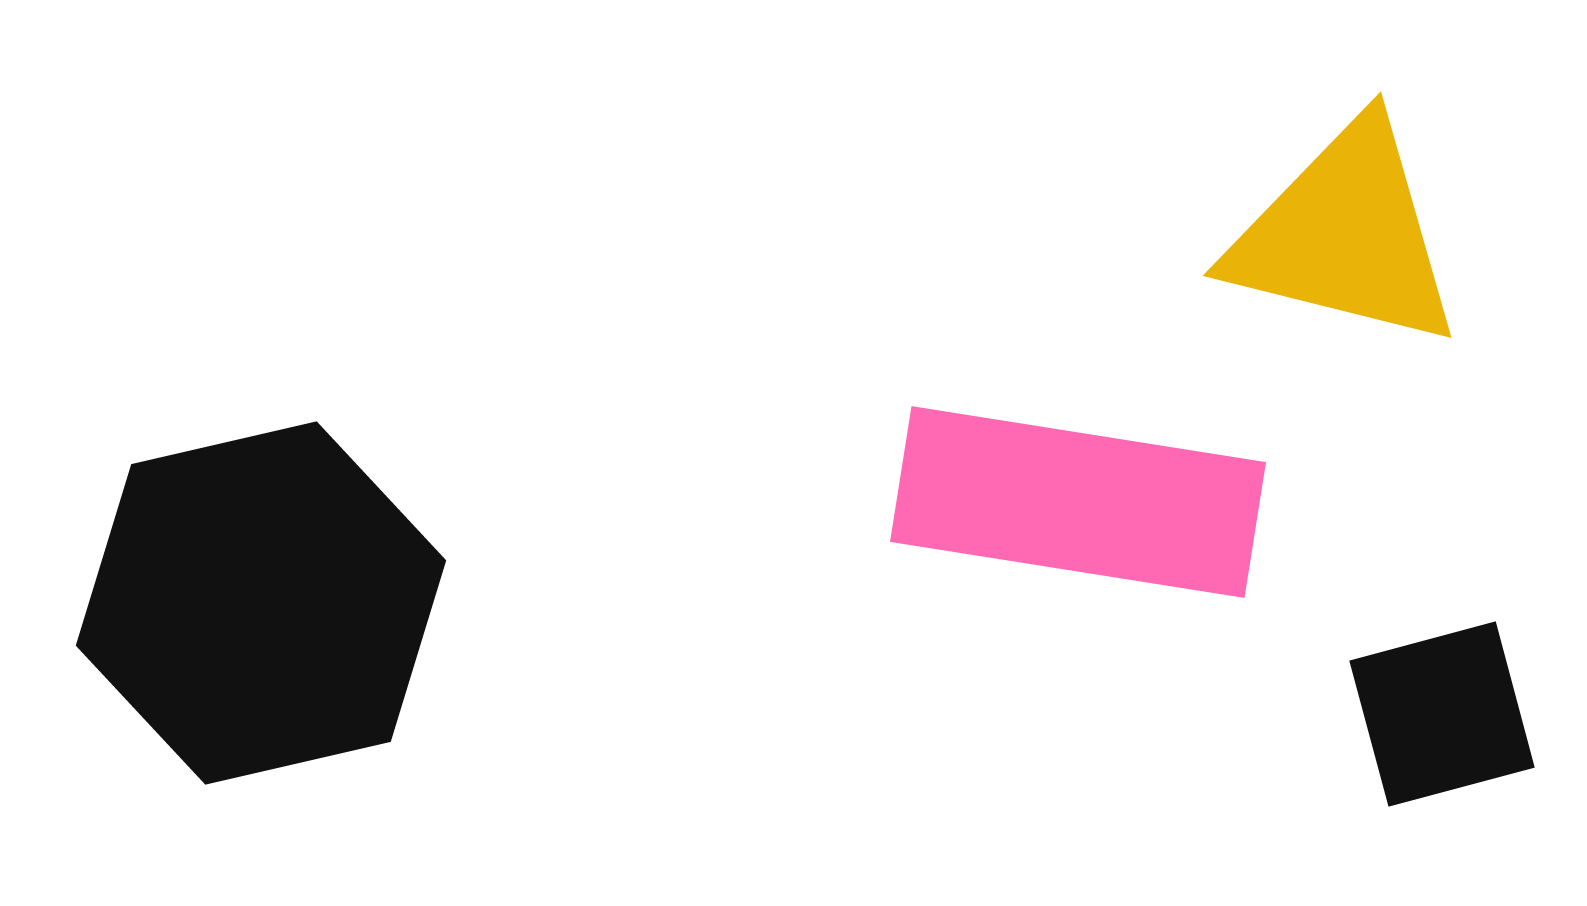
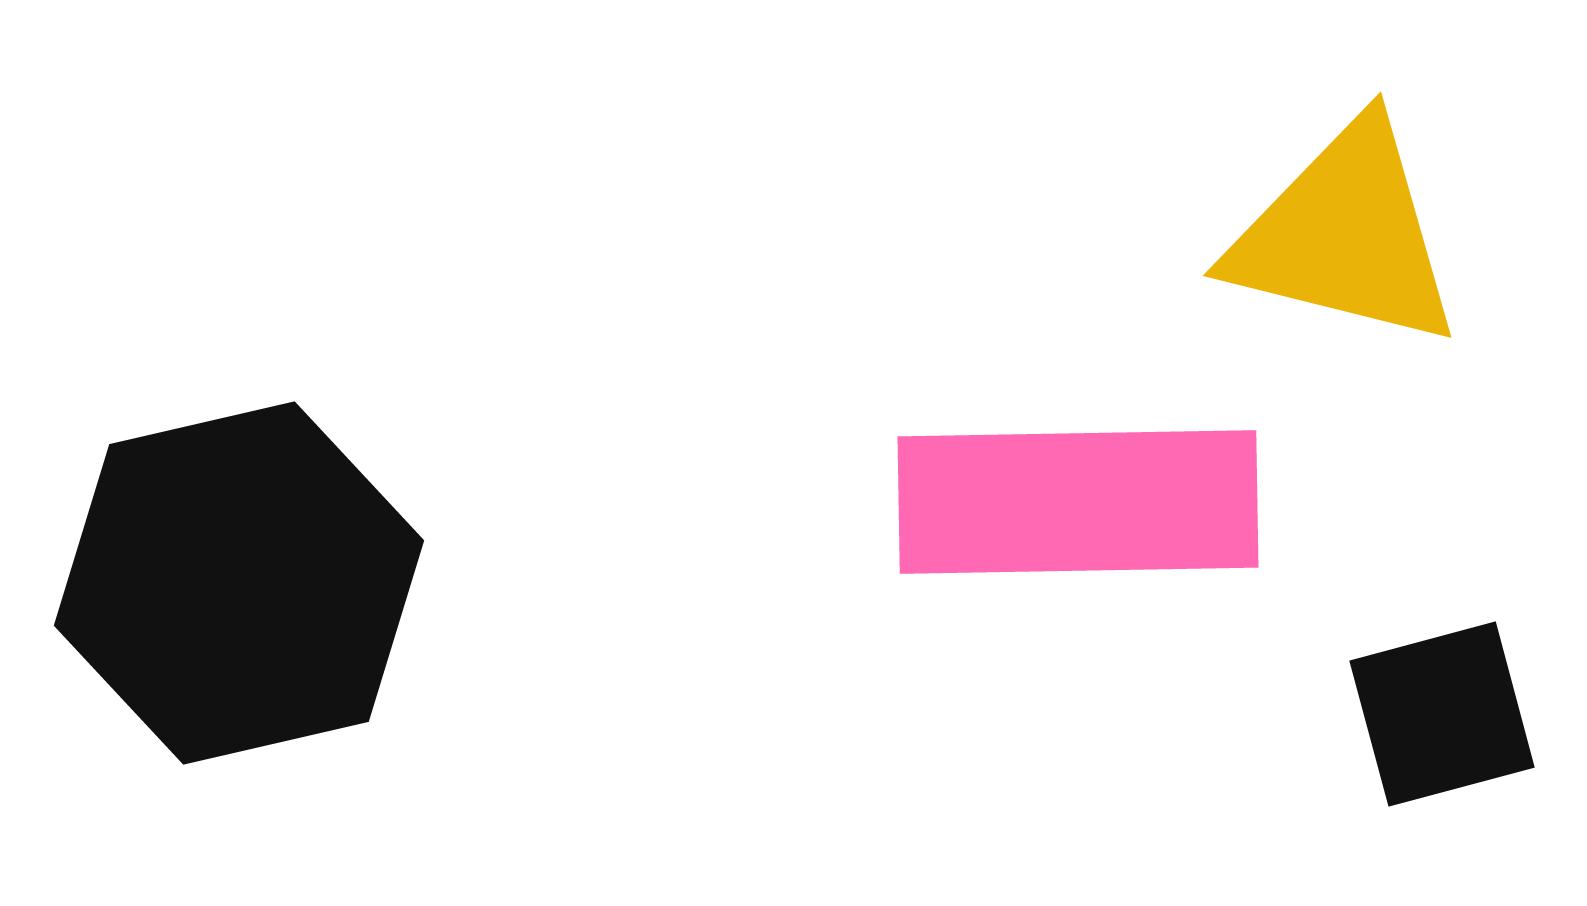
pink rectangle: rotated 10 degrees counterclockwise
black hexagon: moved 22 px left, 20 px up
